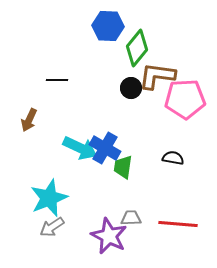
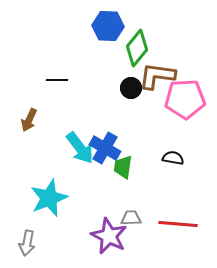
cyan arrow: rotated 28 degrees clockwise
gray arrow: moved 25 px left, 16 px down; rotated 45 degrees counterclockwise
